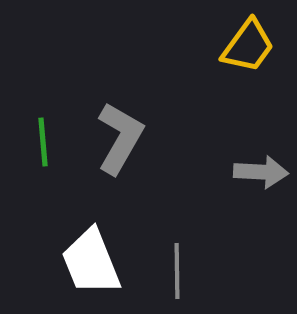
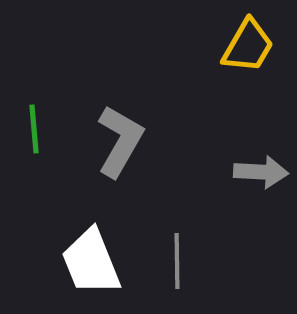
yellow trapezoid: rotated 6 degrees counterclockwise
gray L-shape: moved 3 px down
green line: moved 9 px left, 13 px up
gray line: moved 10 px up
